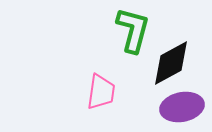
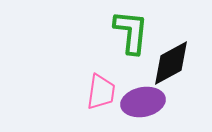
green L-shape: moved 2 px left, 2 px down; rotated 9 degrees counterclockwise
purple ellipse: moved 39 px left, 5 px up
